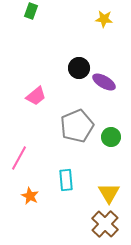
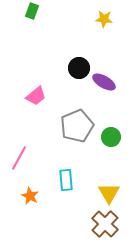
green rectangle: moved 1 px right
